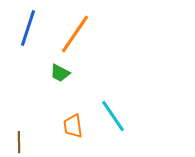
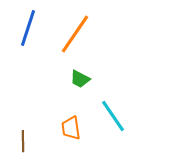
green trapezoid: moved 20 px right, 6 px down
orange trapezoid: moved 2 px left, 2 px down
brown line: moved 4 px right, 1 px up
